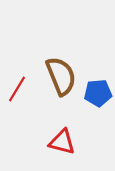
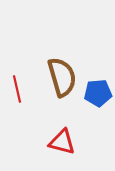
brown semicircle: moved 1 px right, 1 px down; rotated 6 degrees clockwise
red line: rotated 44 degrees counterclockwise
